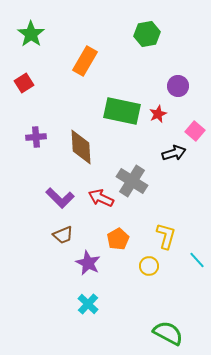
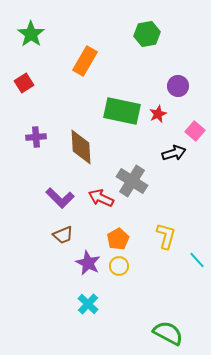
yellow circle: moved 30 px left
